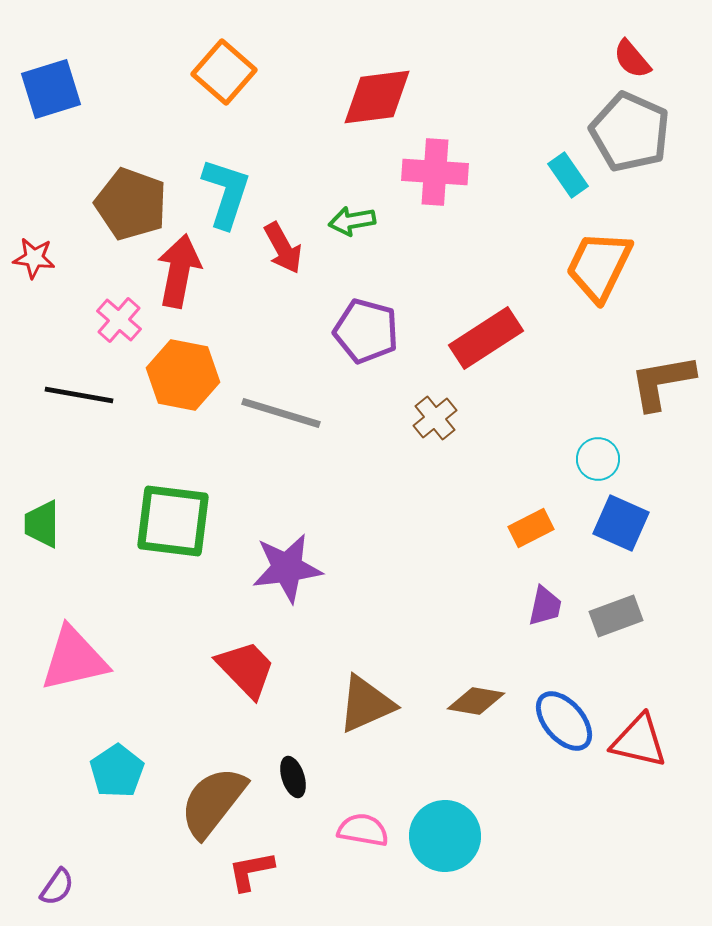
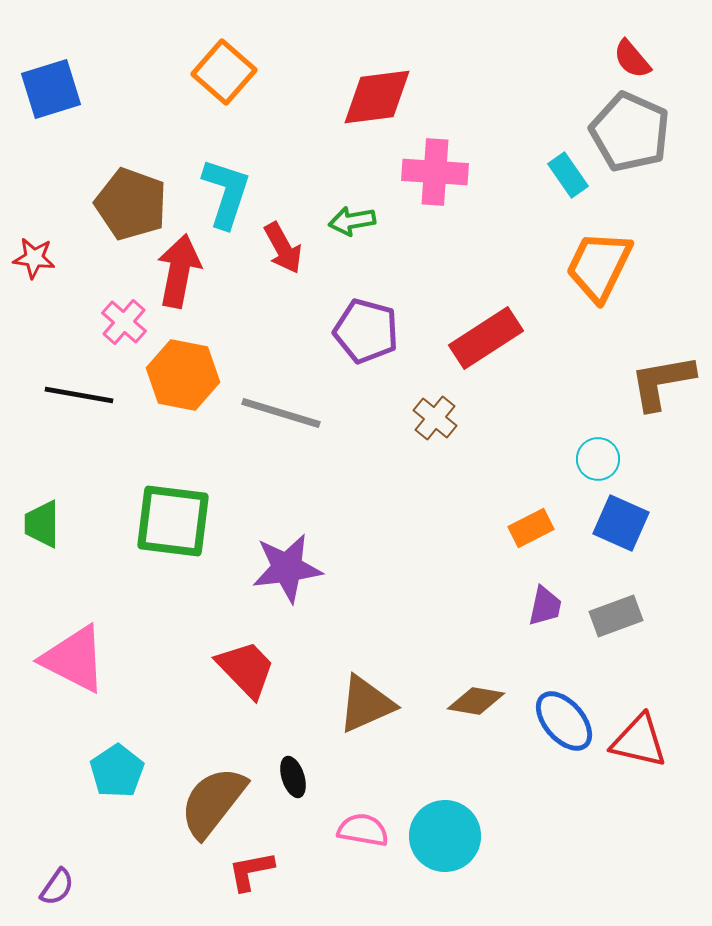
pink cross at (119, 320): moved 5 px right, 2 px down
brown cross at (435, 418): rotated 12 degrees counterclockwise
pink triangle at (74, 659): rotated 40 degrees clockwise
